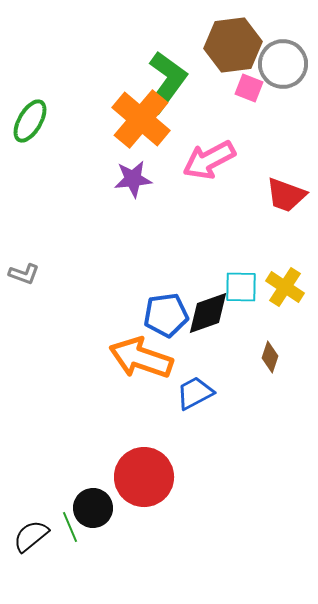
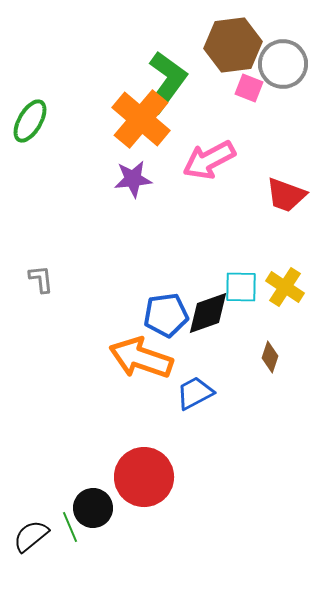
gray L-shape: moved 17 px right, 5 px down; rotated 116 degrees counterclockwise
